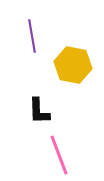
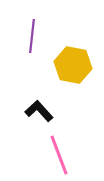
purple line: rotated 16 degrees clockwise
black L-shape: rotated 140 degrees clockwise
